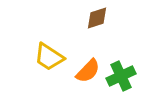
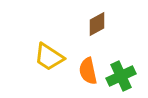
brown diamond: moved 6 px down; rotated 10 degrees counterclockwise
orange semicircle: rotated 124 degrees clockwise
